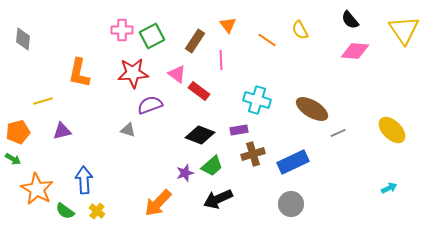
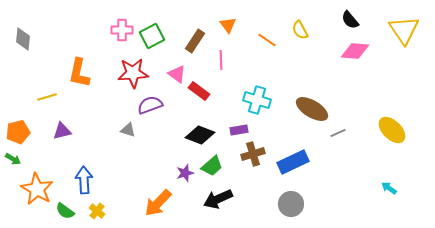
yellow line: moved 4 px right, 4 px up
cyan arrow: rotated 119 degrees counterclockwise
